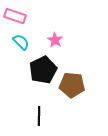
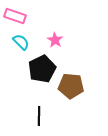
black pentagon: moved 1 px left, 1 px up
brown pentagon: moved 1 px left, 1 px down
